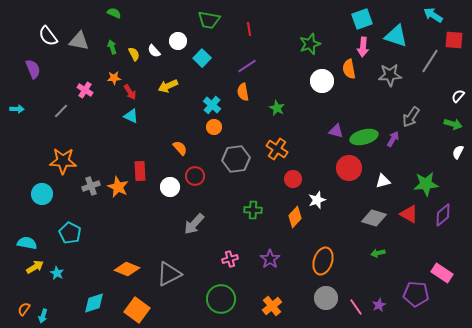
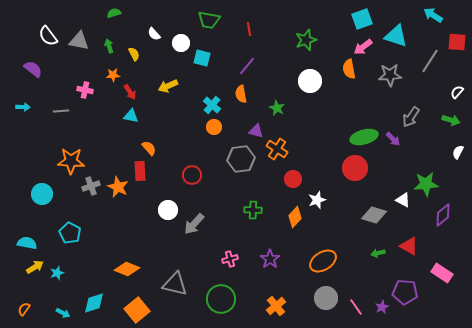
green semicircle at (114, 13): rotated 40 degrees counterclockwise
red square at (454, 40): moved 3 px right, 2 px down
white circle at (178, 41): moved 3 px right, 2 px down
green star at (310, 44): moved 4 px left, 4 px up
green arrow at (112, 47): moved 3 px left, 1 px up
pink arrow at (363, 47): rotated 48 degrees clockwise
white semicircle at (154, 51): moved 17 px up
cyan square at (202, 58): rotated 30 degrees counterclockwise
purple line at (247, 66): rotated 18 degrees counterclockwise
purple semicircle at (33, 69): rotated 30 degrees counterclockwise
orange star at (114, 78): moved 1 px left, 3 px up
white circle at (322, 81): moved 12 px left
pink cross at (85, 90): rotated 21 degrees counterclockwise
orange semicircle at (243, 92): moved 2 px left, 2 px down
white semicircle at (458, 96): moved 1 px left, 4 px up
cyan arrow at (17, 109): moved 6 px right, 2 px up
gray line at (61, 111): rotated 42 degrees clockwise
cyan triangle at (131, 116): rotated 14 degrees counterclockwise
green arrow at (453, 124): moved 2 px left, 4 px up
purple triangle at (336, 131): moved 80 px left
purple arrow at (393, 139): rotated 105 degrees clockwise
orange semicircle at (180, 148): moved 31 px left
gray hexagon at (236, 159): moved 5 px right
orange star at (63, 161): moved 8 px right
red circle at (349, 168): moved 6 px right
red circle at (195, 176): moved 3 px left, 1 px up
white triangle at (383, 181): moved 20 px right, 19 px down; rotated 42 degrees clockwise
white circle at (170, 187): moved 2 px left, 23 px down
red triangle at (409, 214): moved 32 px down
gray diamond at (374, 218): moved 3 px up
orange ellipse at (323, 261): rotated 40 degrees clockwise
cyan star at (57, 273): rotated 24 degrees clockwise
gray triangle at (169, 274): moved 6 px right, 10 px down; rotated 40 degrees clockwise
purple pentagon at (416, 294): moved 11 px left, 2 px up
purple star at (379, 305): moved 3 px right, 2 px down
orange cross at (272, 306): moved 4 px right
orange square at (137, 310): rotated 15 degrees clockwise
cyan arrow at (43, 316): moved 20 px right, 3 px up; rotated 80 degrees counterclockwise
